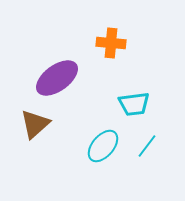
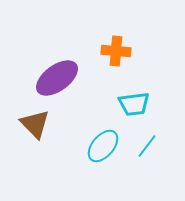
orange cross: moved 5 px right, 8 px down
brown triangle: rotated 32 degrees counterclockwise
